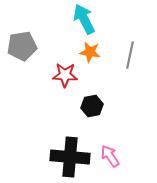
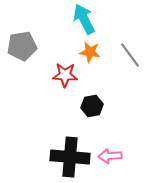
gray line: rotated 48 degrees counterclockwise
pink arrow: rotated 60 degrees counterclockwise
